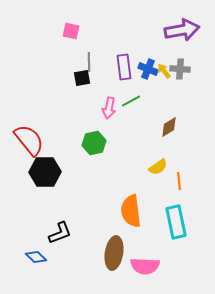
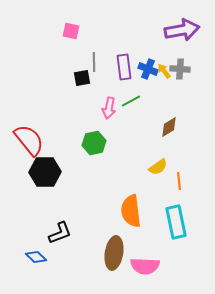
gray line: moved 5 px right
